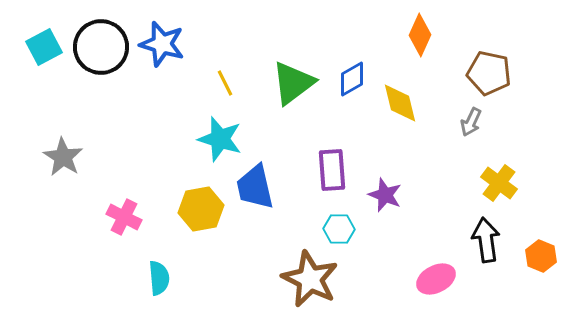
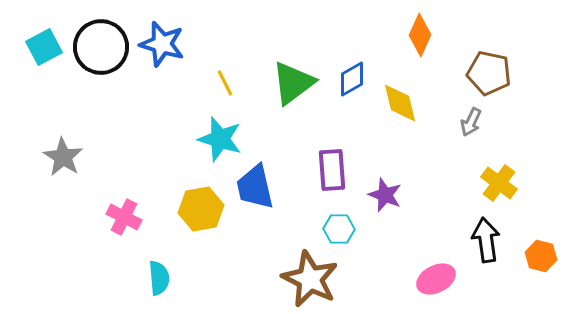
orange hexagon: rotated 8 degrees counterclockwise
